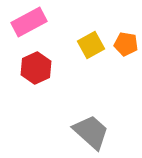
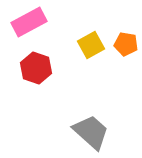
red hexagon: rotated 16 degrees counterclockwise
